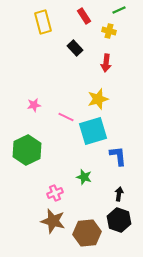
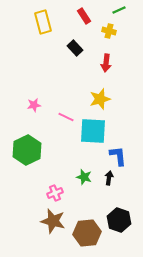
yellow star: moved 2 px right
cyan square: rotated 20 degrees clockwise
black arrow: moved 10 px left, 16 px up
